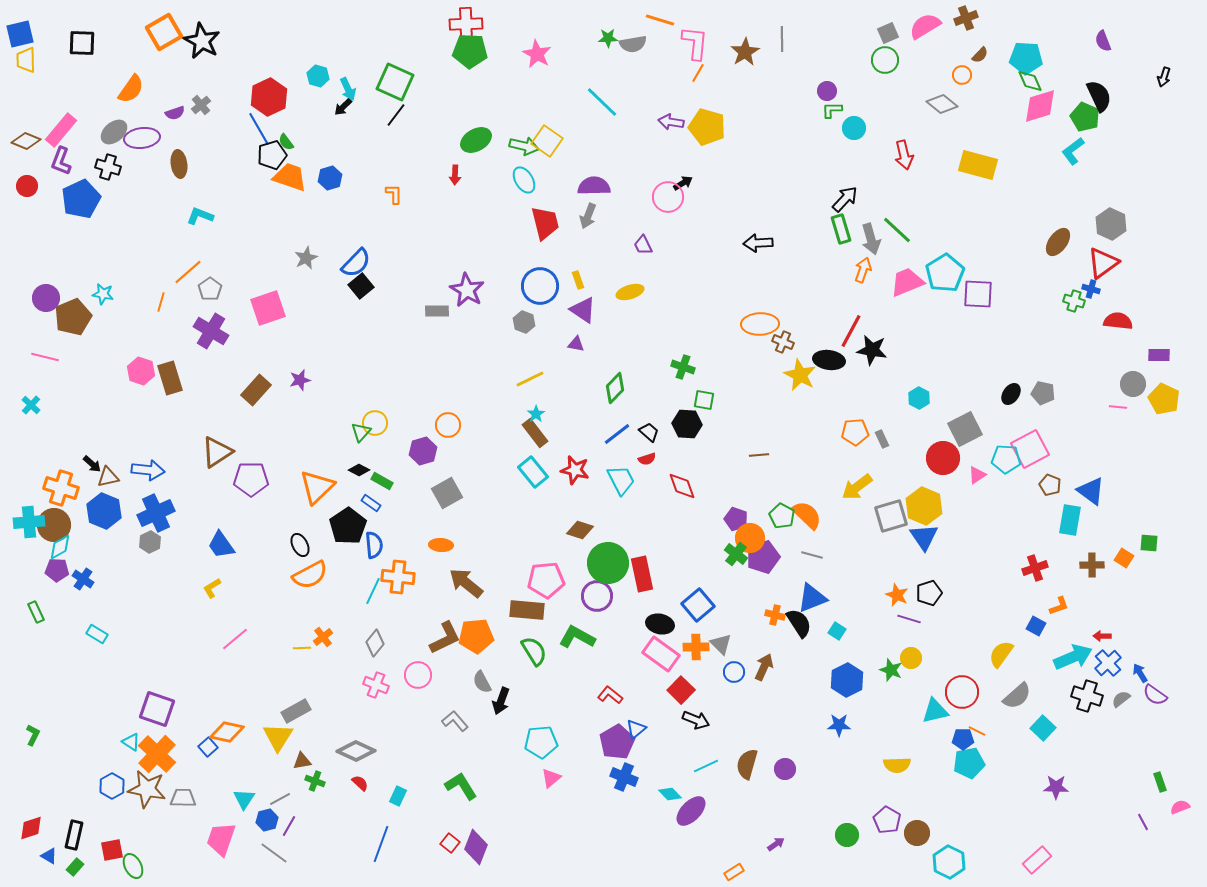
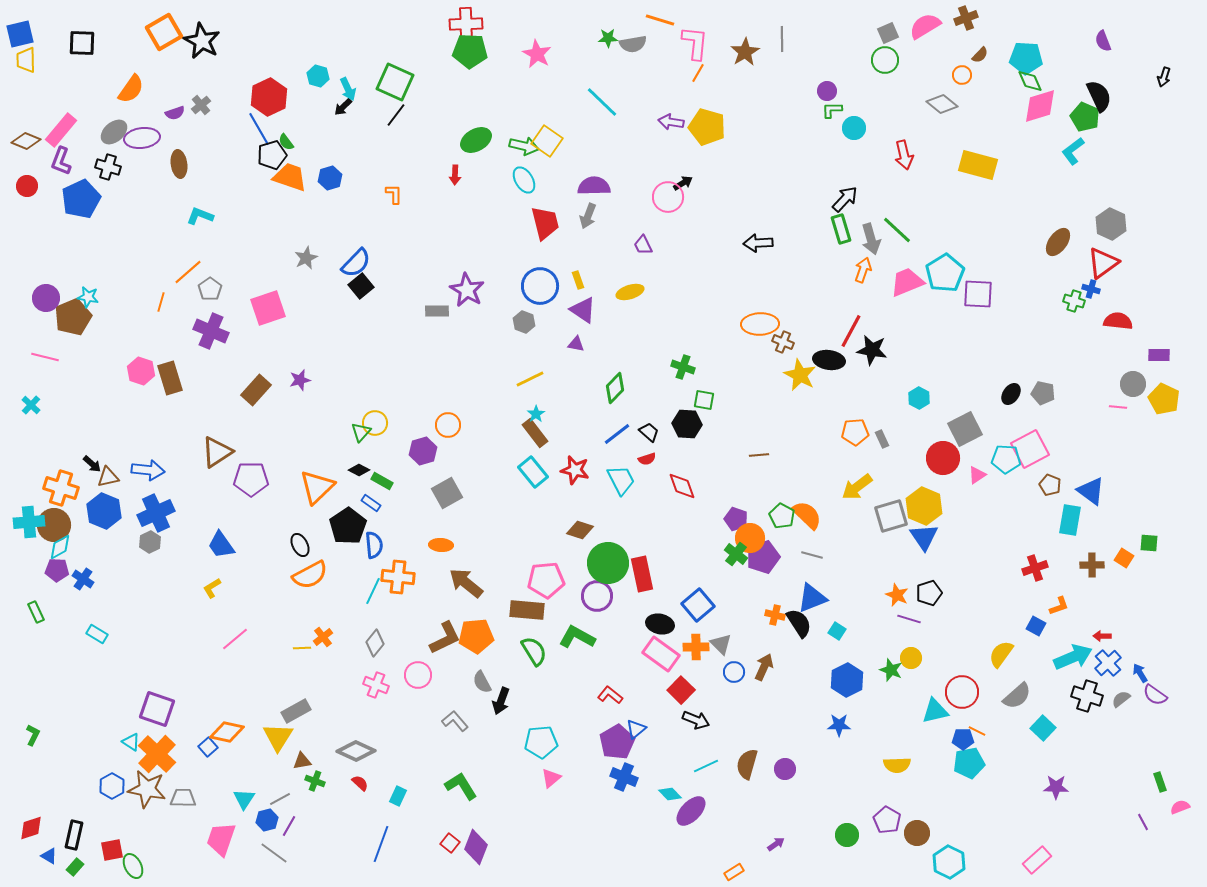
cyan star at (103, 294): moved 15 px left, 3 px down
purple cross at (211, 331): rotated 8 degrees counterclockwise
